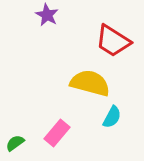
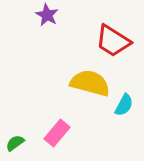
cyan semicircle: moved 12 px right, 12 px up
